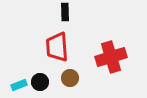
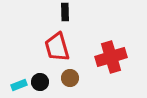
red trapezoid: rotated 12 degrees counterclockwise
